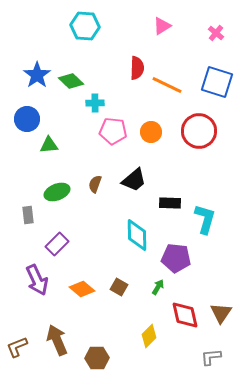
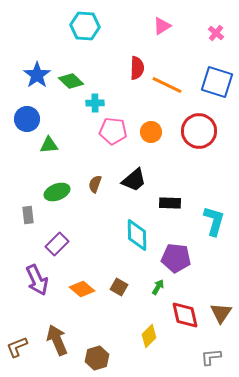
cyan L-shape: moved 9 px right, 2 px down
brown hexagon: rotated 15 degrees counterclockwise
